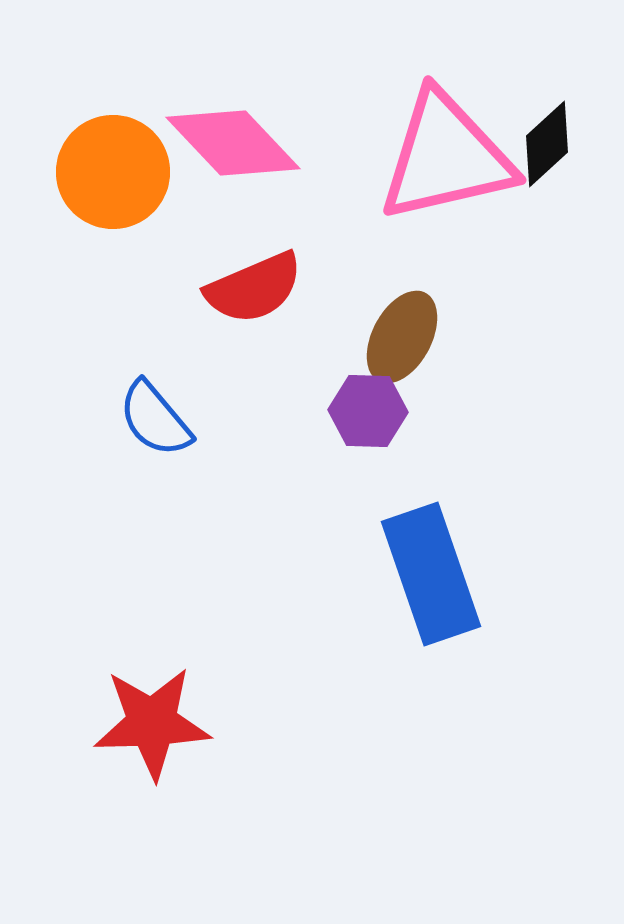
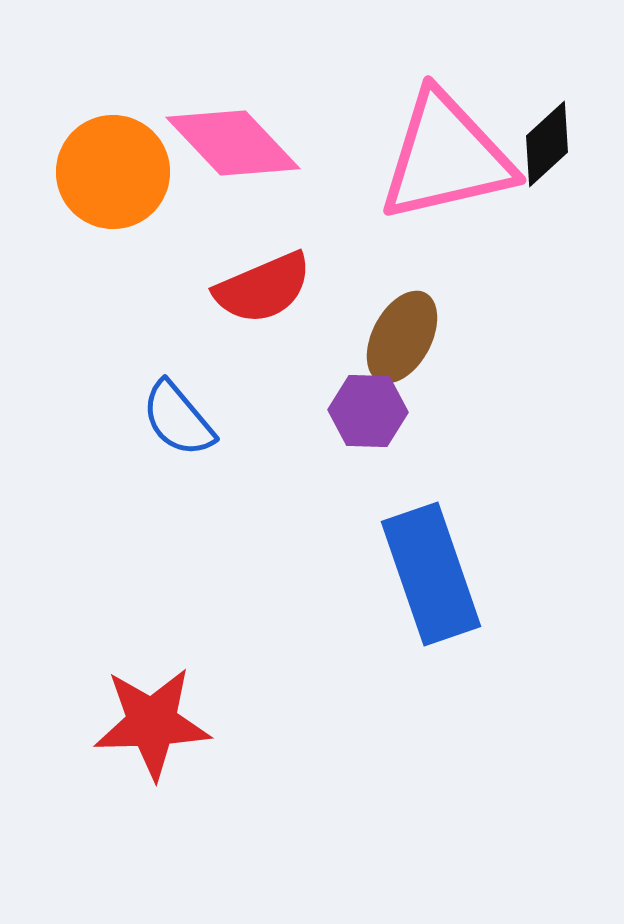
red semicircle: moved 9 px right
blue semicircle: moved 23 px right
